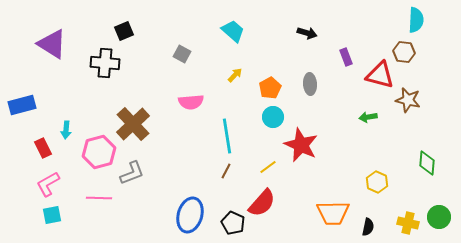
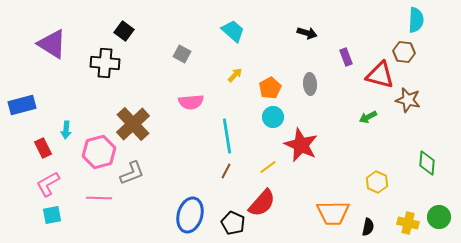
black square: rotated 30 degrees counterclockwise
green arrow: rotated 18 degrees counterclockwise
